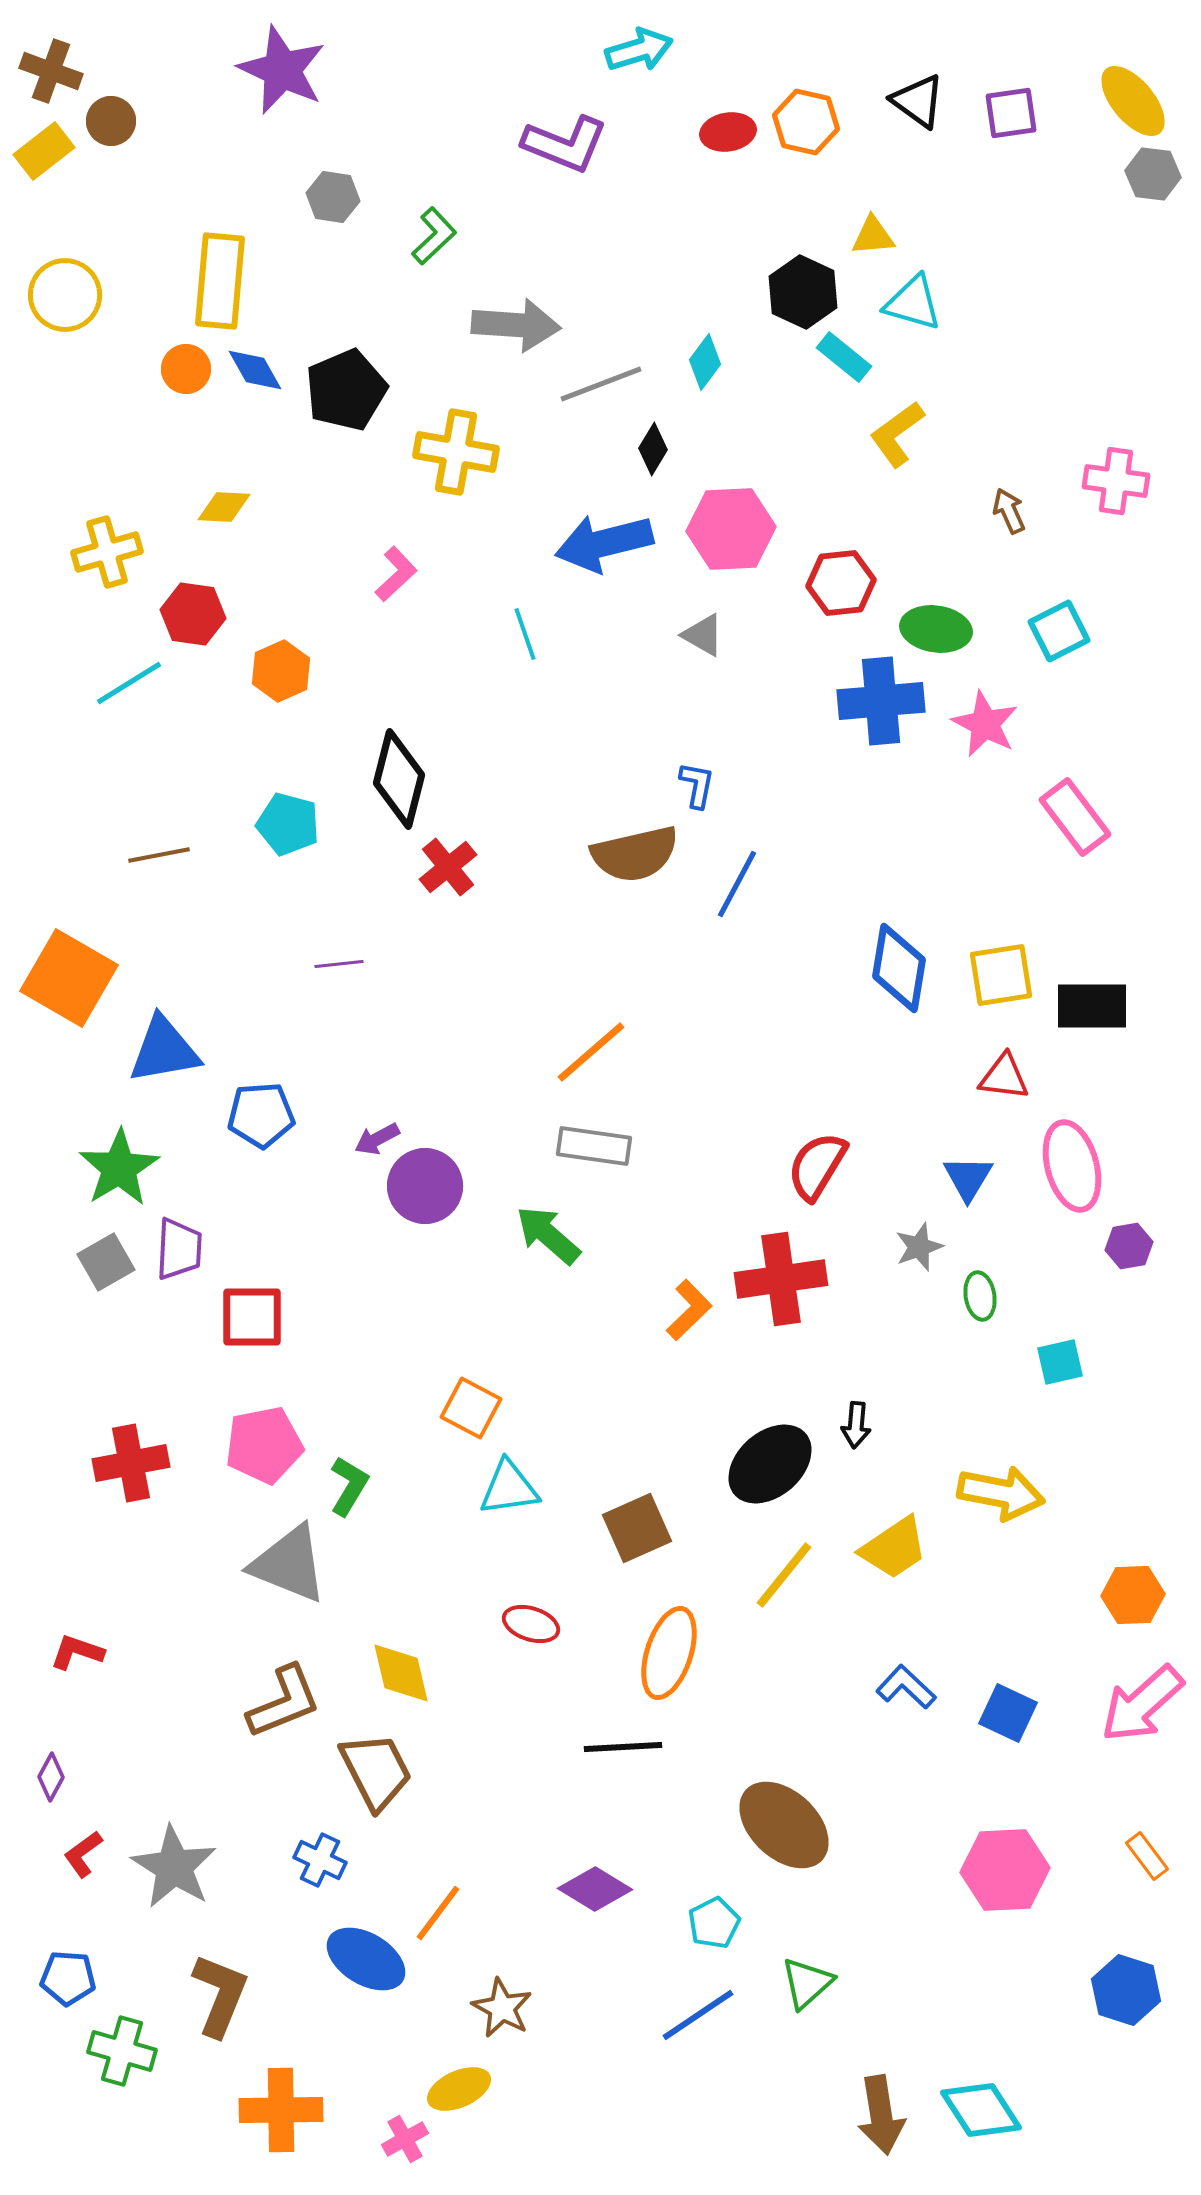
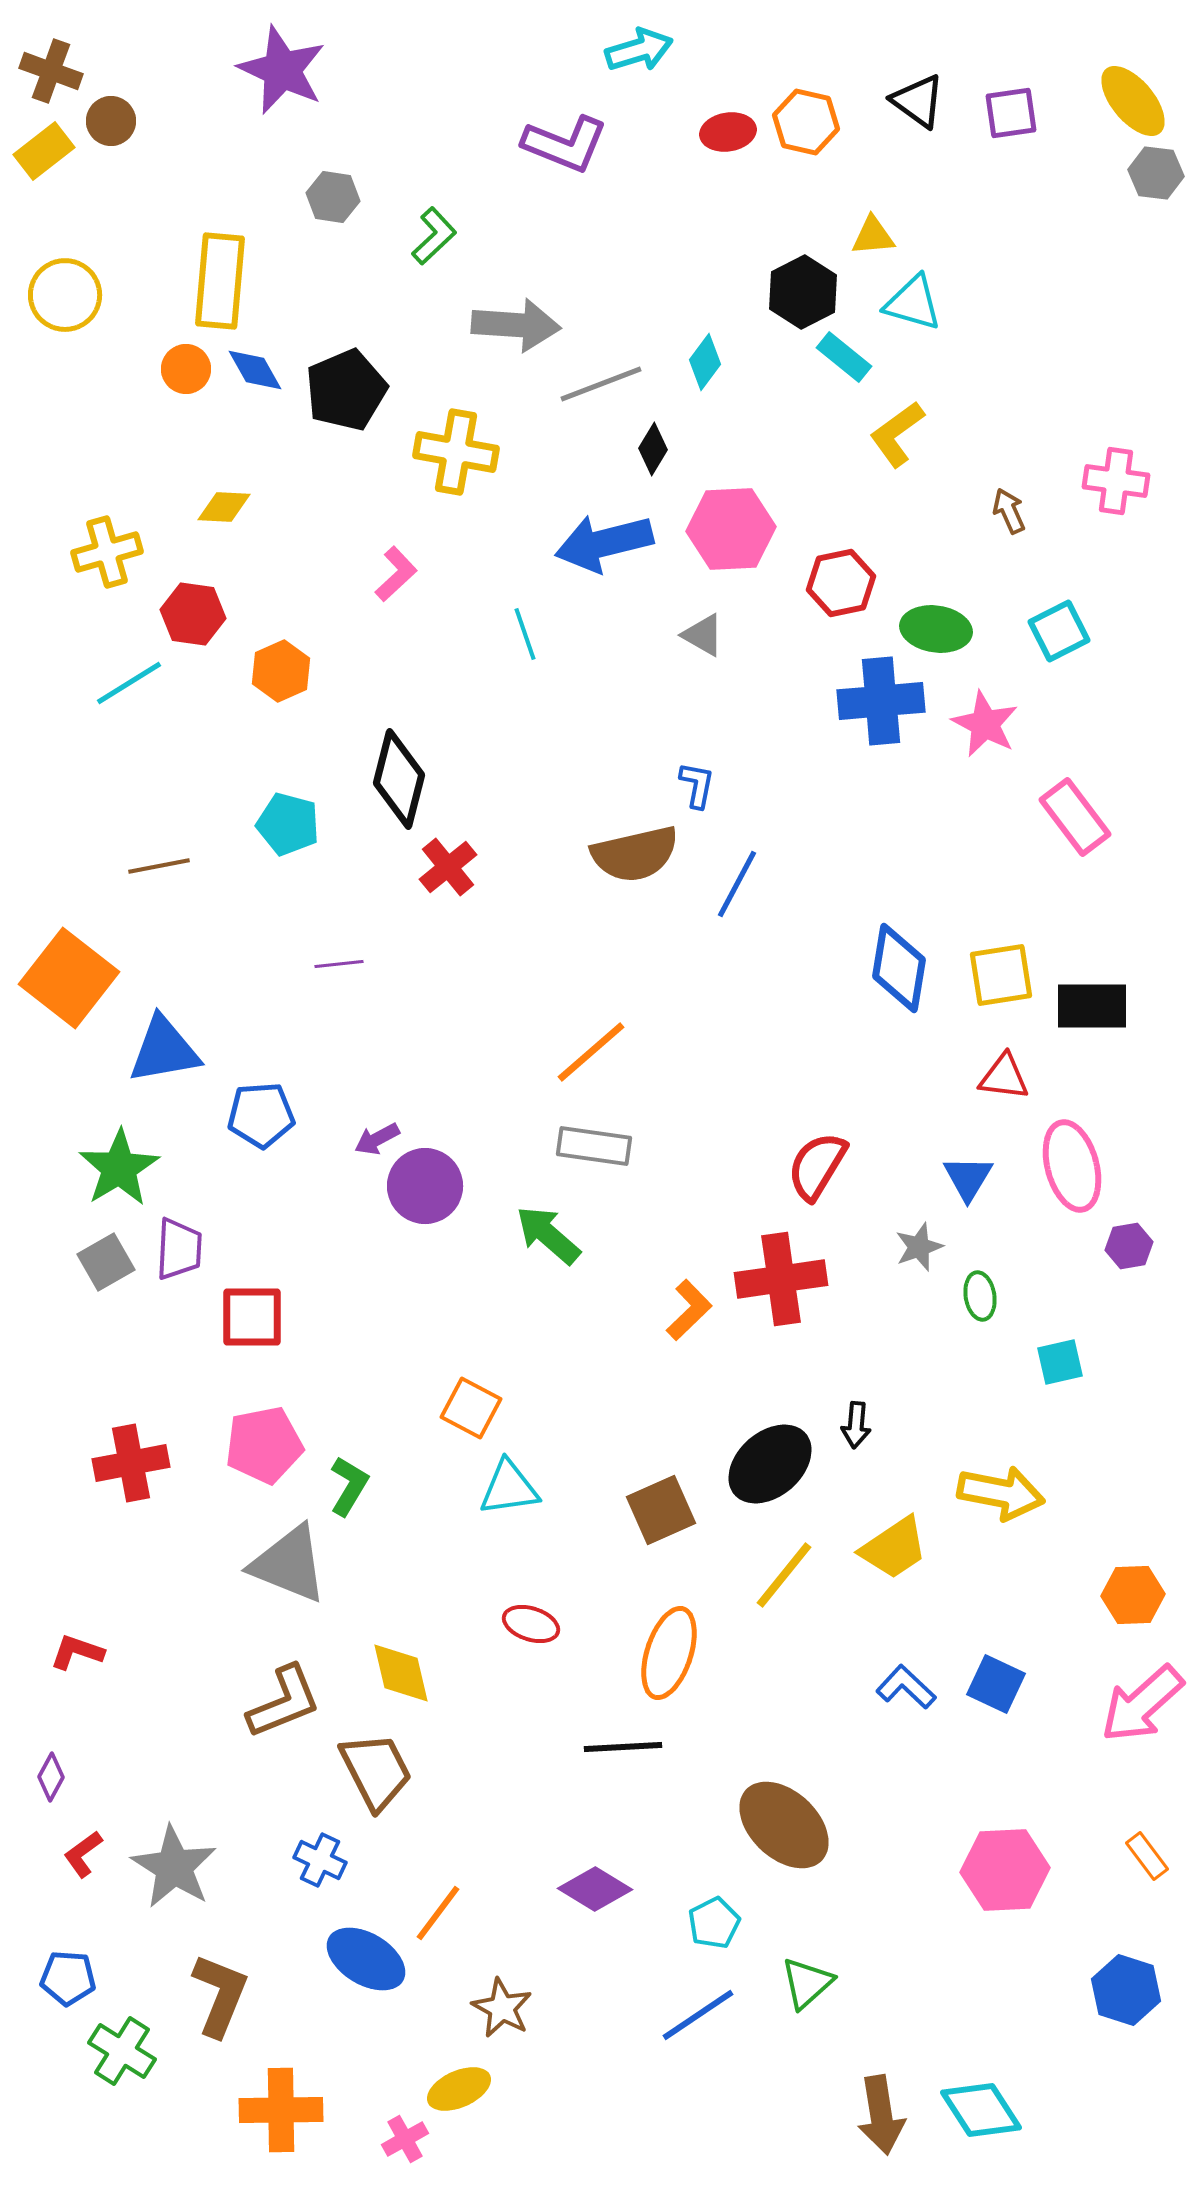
gray hexagon at (1153, 174): moved 3 px right, 1 px up
black hexagon at (803, 292): rotated 8 degrees clockwise
red hexagon at (841, 583): rotated 6 degrees counterclockwise
brown line at (159, 855): moved 11 px down
orange square at (69, 978): rotated 8 degrees clockwise
brown square at (637, 1528): moved 24 px right, 18 px up
blue square at (1008, 1713): moved 12 px left, 29 px up
green cross at (122, 2051): rotated 16 degrees clockwise
